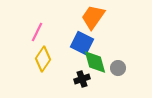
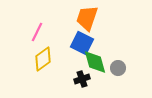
orange trapezoid: moved 6 px left, 1 px down; rotated 16 degrees counterclockwise
yellow diamond: rotated 20 degrees clockwise
